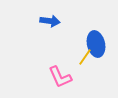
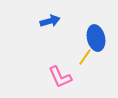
blue arrow: rotated 24 degrees counterclockwise
blue ellipse: moved 6 px up
